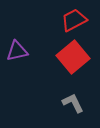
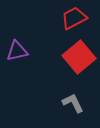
red trapezoid: moved 2 px up
red square: moved 6 px right
